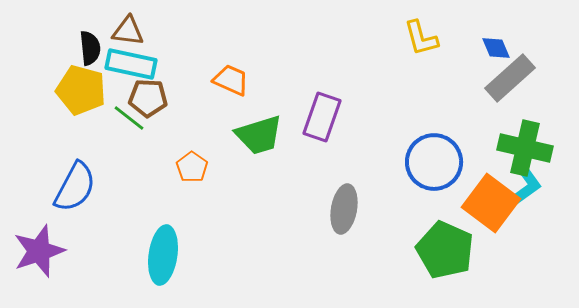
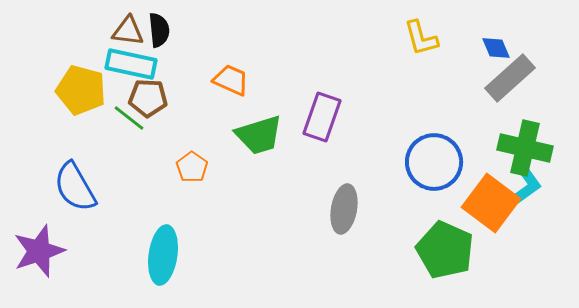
black semicircle: moved 69 px right, 18 px up
blue semicircle: rotated 122 degrees clockwise
